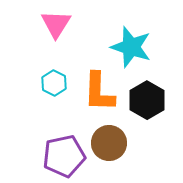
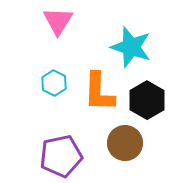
pink triangle: moved 2 px right, 3 px up
brown circle: moved 16 px right
purple pentagon: moved 3 px left
